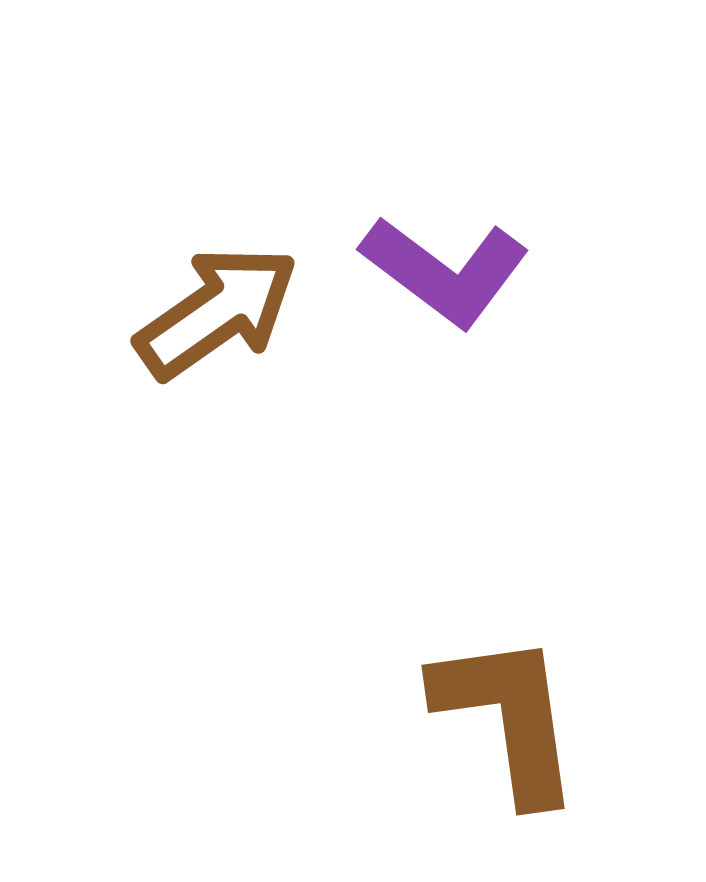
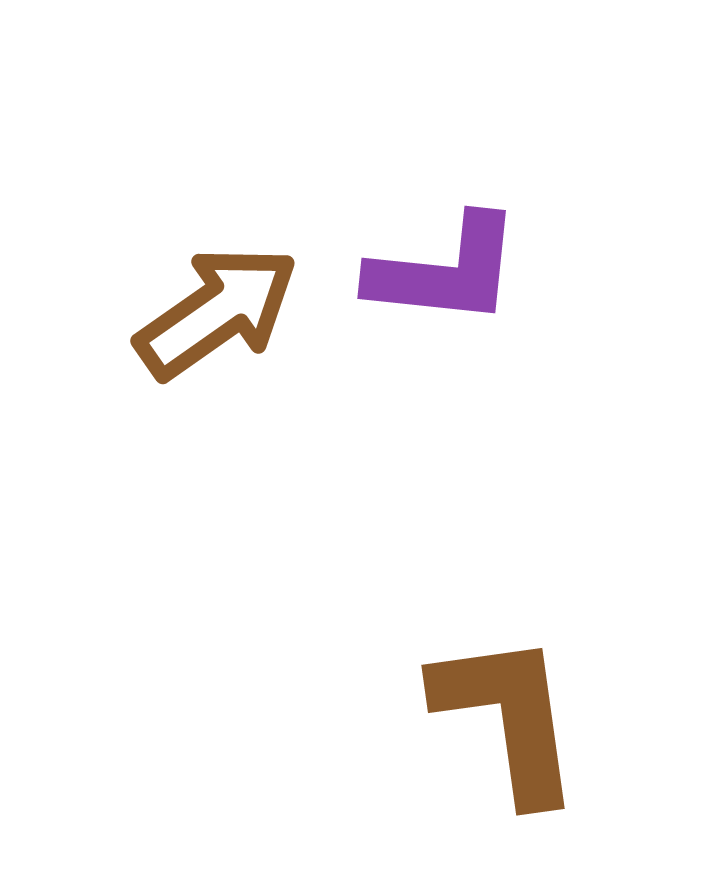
purple L-shape: rotated 31 degrees counterclockwise
